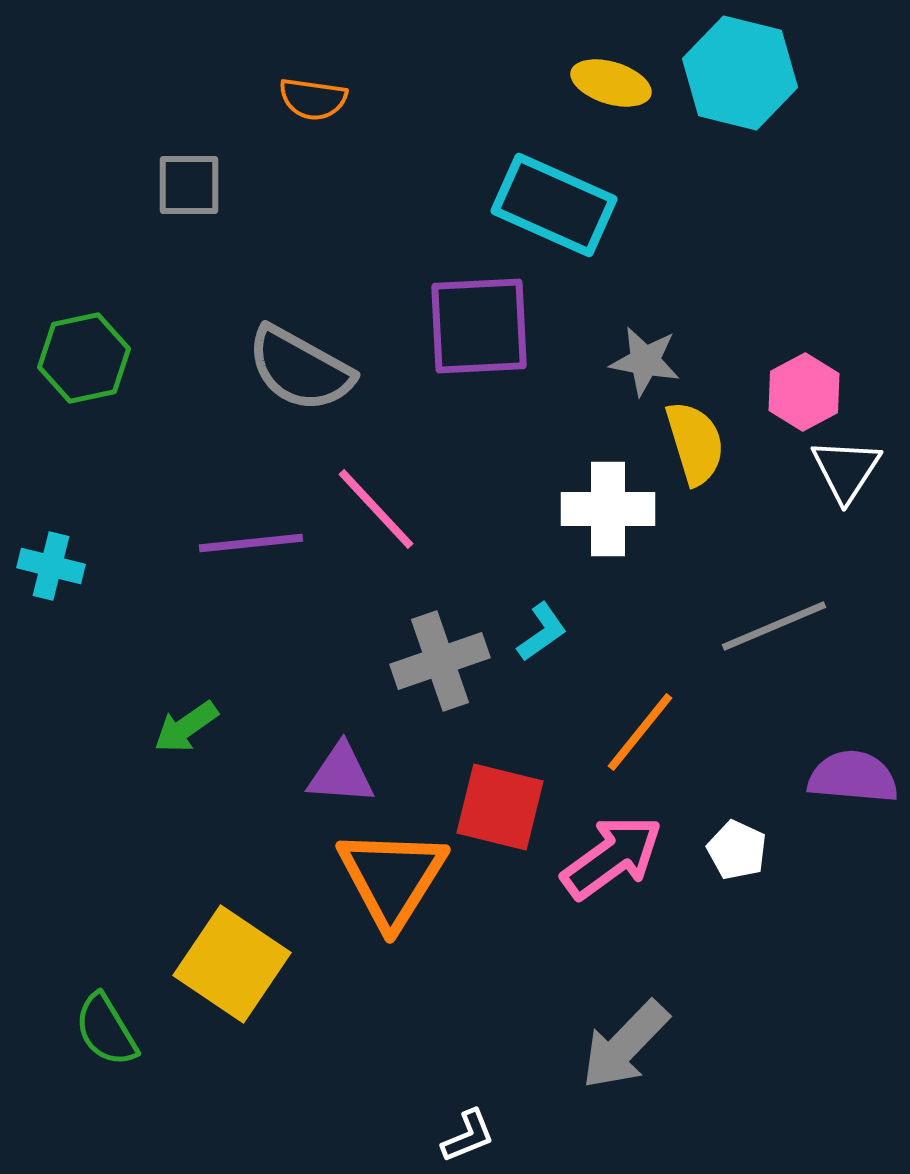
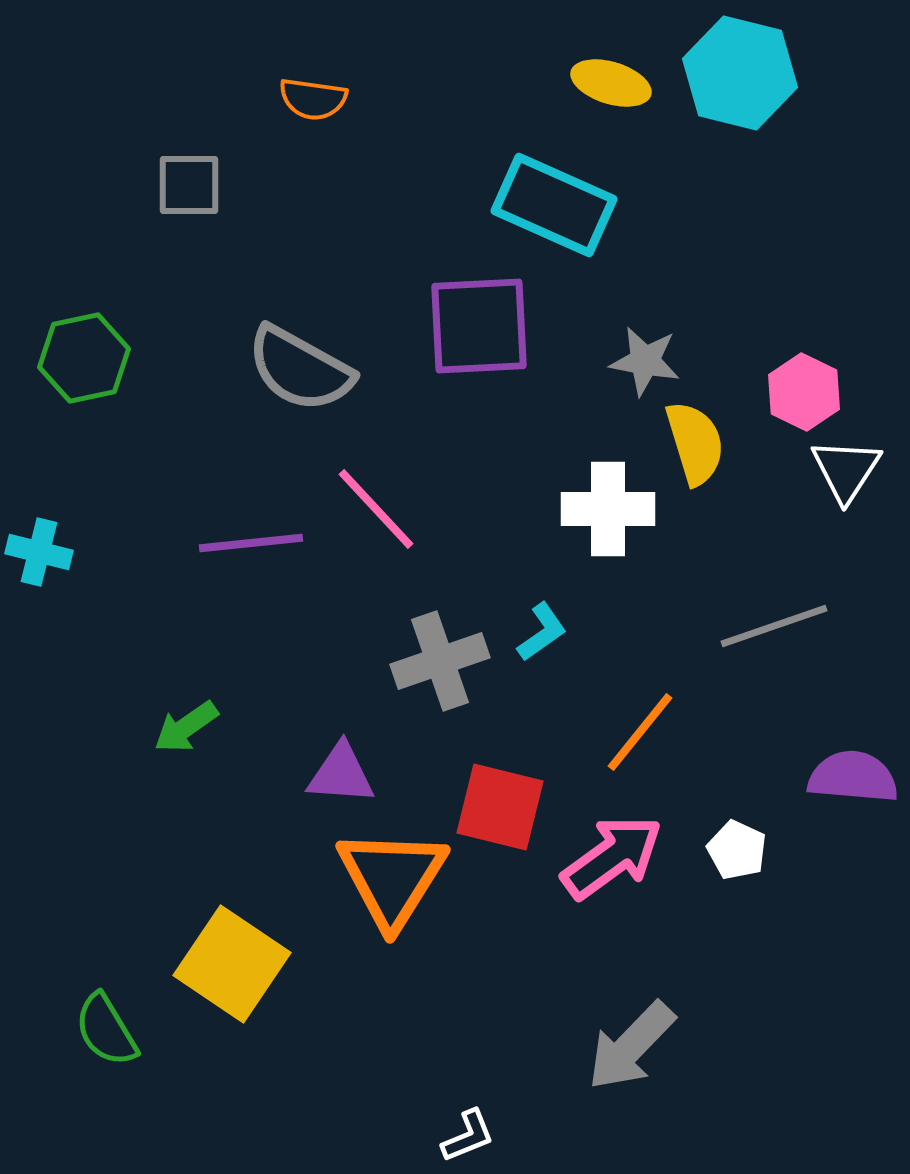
pink hexagon: rotated 6 degrees counterclockwise
cyan cross: moved 12 px left, 14 px up
gray line: rotated 4 degrees clockwise
gray arrow: moved 6 px right, 1 px down
